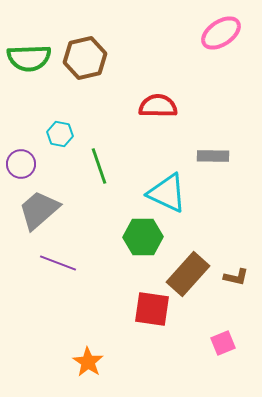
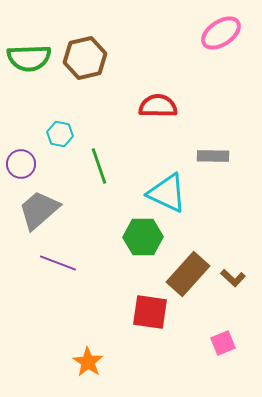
brown L-shape: moved 3 px left, 1 px down; rotated 30 degrees clockwise
red square: moved 2 px left, 3 px down
